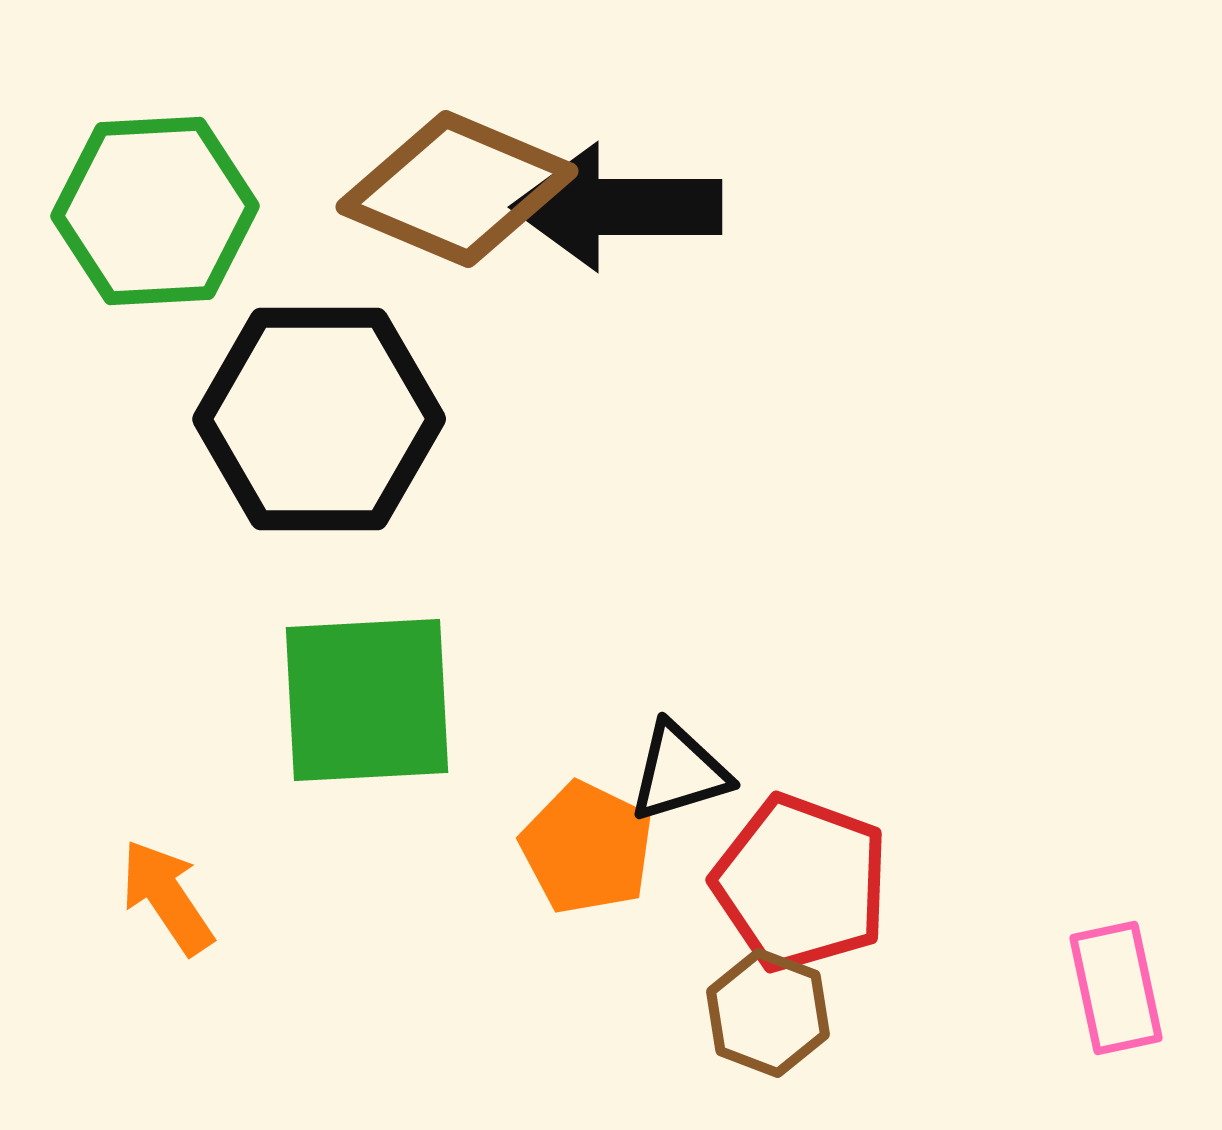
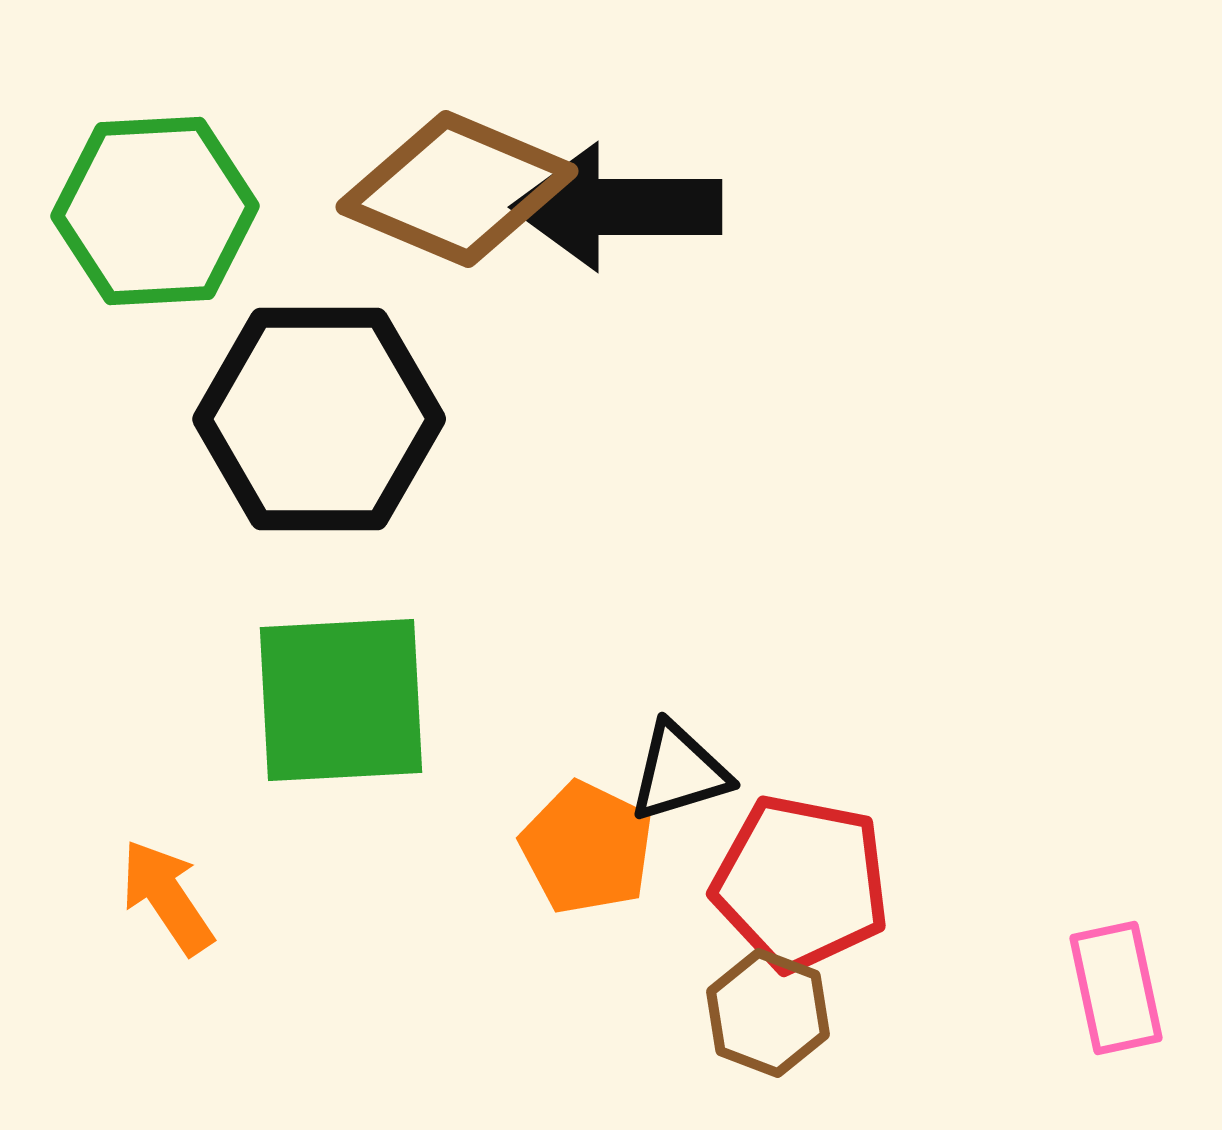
green square: moved 26 px left
red pentagon: rotated 9 degrees counterclockwise
